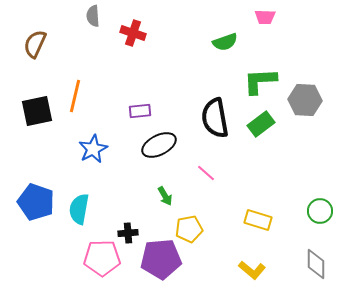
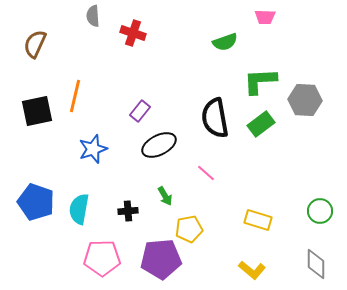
purple rectangle: rotated 45 degrees counterclockwise
blue star: rotated 8 degrees clockwise
black cross: moved 22 px up
